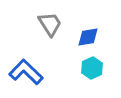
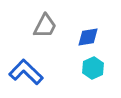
gray trapezoid: moved 5 px left, 2 px down; rotated 60 degrees clockwise
cyan hexagon: moved 1 px right
